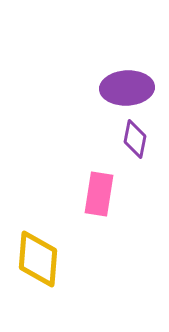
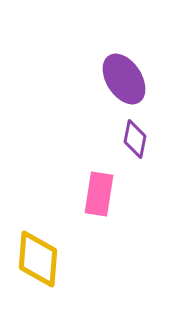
purple ellipse: moved 3 px left, 9 px up; rotated 60 degrees clockwise
